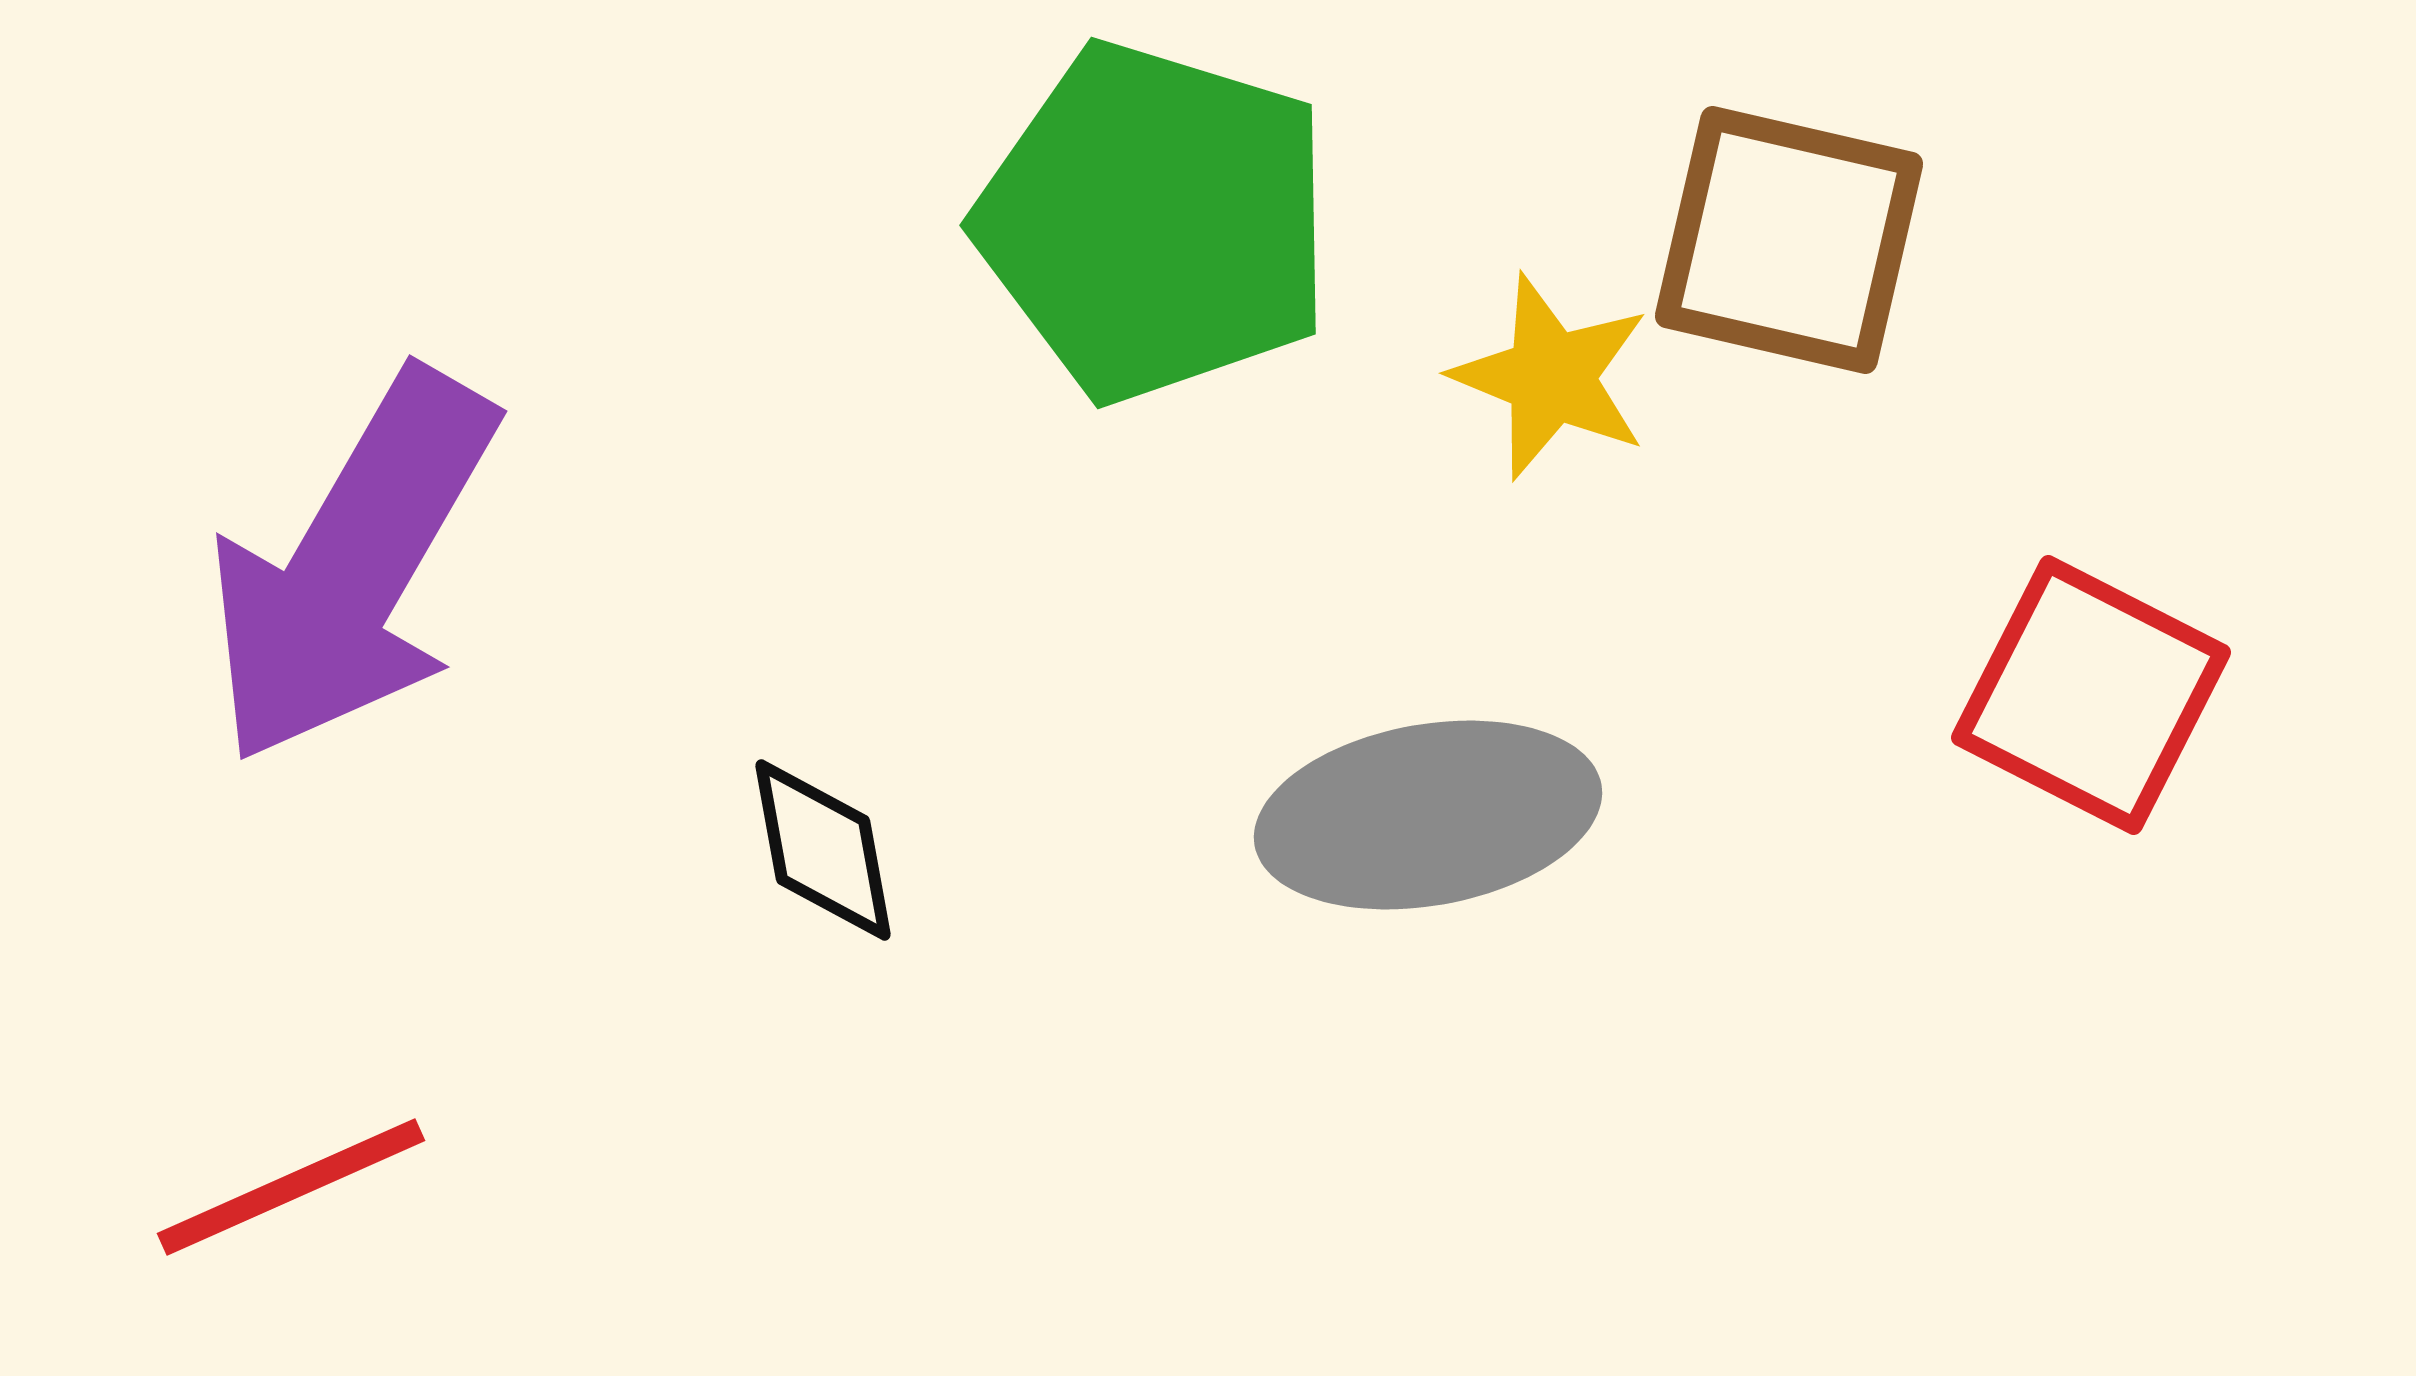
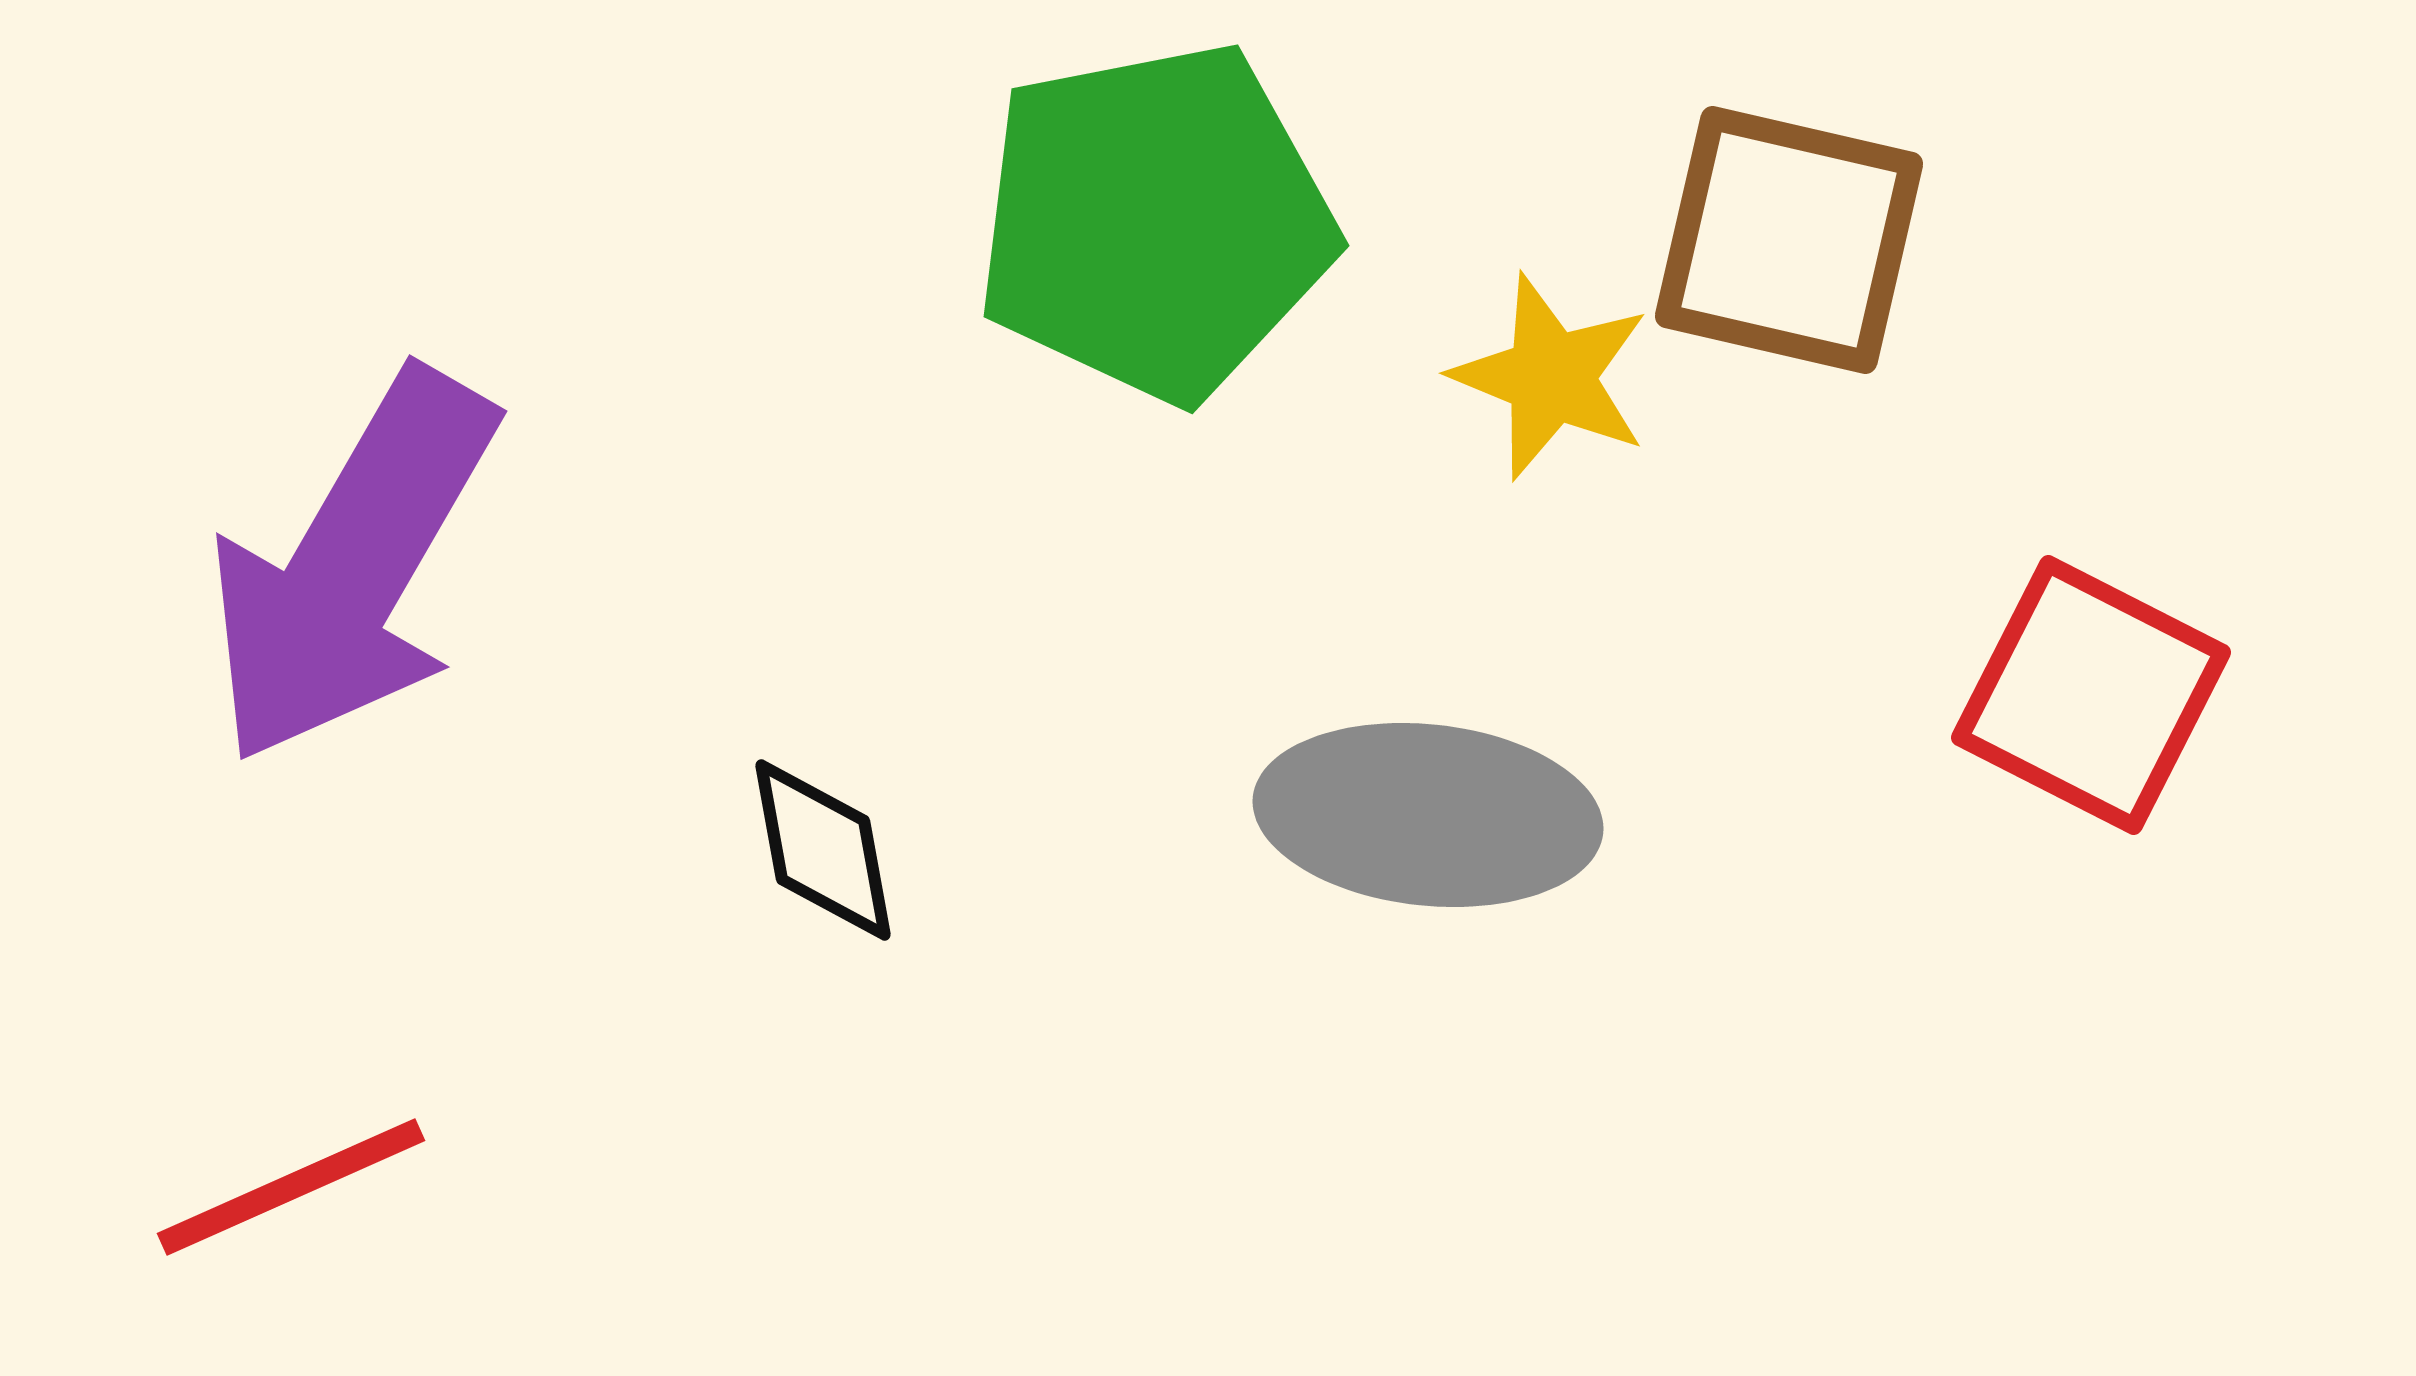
green pentagon: rotated 28 degrees counterclockwise
gray ellipse: rotated 16 degrees clockwise
